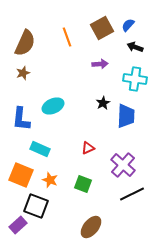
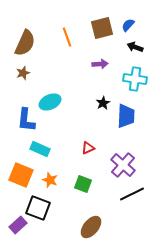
brown square: rotated 15 degrees clockwise
cyan ellipse: moved 3 px left, 4 px up
blue L-shape: moved 5 px right, 1 px down
black square: moved 2 px right, 2 px down
